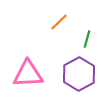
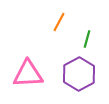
orange line: rotated 18 degrees counterclockwise
